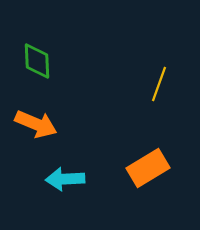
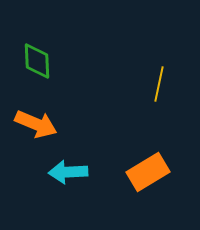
yellow line: rotated 8 degrees counterclockwise
orange rectangle: moved 4 px down
cyan arrow: moved 3 px right, 7 px up
